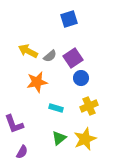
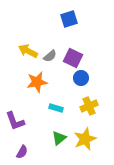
purple square: rotated 30 degrees counterclockwise
purple L-shape: moved 1 px right, 3 px up
